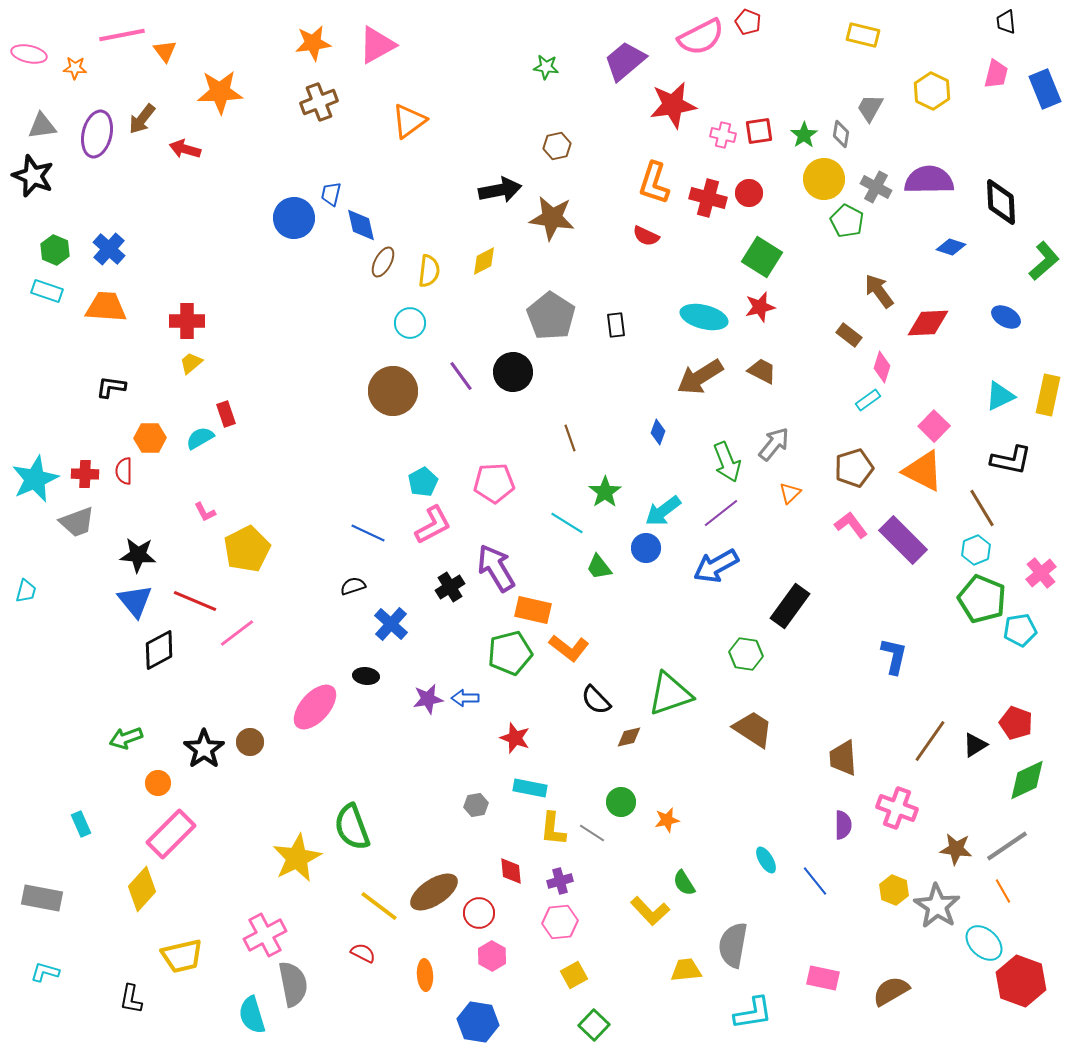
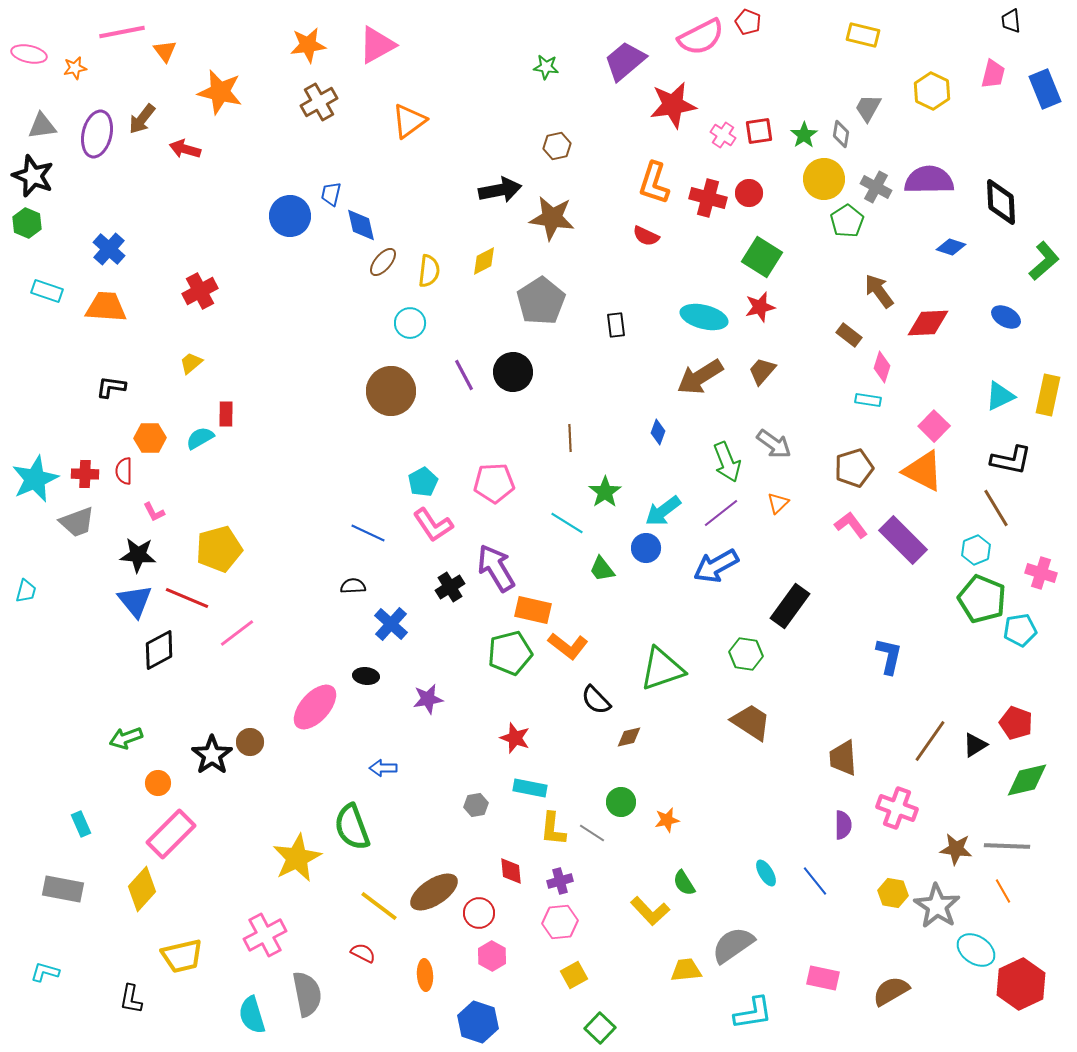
black trapezoid at (1006, 22): moved 5 px right, 1 px up
pink line at (122, 35): moved 3 px up
orange star at (313, 43): moved 5 px left, 2 px down
orange star at (75, 68): rotated 15 degrees counterclockwise
pink trapezoid at (996, 74): moved 3 px left
orange star at (220, 92): rotated 15 degrees clockwise
brown cross at (319, 102): rotated 9 degrees counterclockwise
gray trapezoid at (870, 108): moved 2 px left
pink cross at (723, 135): rotated 20 degrees clockwise
blue circle at (294, 218): moved 4 px left, 2 px up
green pentagon at (847, 221): rotated 12 degrees clockwise
green hexagon at (55, 250): moved 28 px left, 27 px up
brown ellipse at (383, 262): rotated 12 degrees clockwise
gray pentagon at (551, 316): moved 10 px left, 15 px up; rotated 6 degrees clockwise
red cross at (187, 321): moved 13 px right, 30 px up; rotated 28 degrees counterclockwise
brown trapezoid at (762, 371): rotated 76 degrees counterclockwise
purple line at (461, 376): moved 3 px right, 1 px up; rotated 8 degrees clockwise
brown circle at (393, 391): moved 2 px left
cyan rectangle at (868, 400): rotated 45 degrees clockwise
red rectangle at (226, 414): rotated 20 degrees clockwise
brown line at (570, 438): rotated 16 degrees clockwise
gray arrow at (774, 444): rotated 87 degrees clockwise
orange triangle at (790, 493): moved 12 px left, 10 px down
brown line at (982, 508): moved 14 px right
pink L-shape at (205, 512): moved 51 px left
pink L-shape at (433, 525): rotated 84 degrees clockwise
yellow pentagon at (247, 549): moved 28 px left; rotated 12 degrees clockwise
green trapezoid at (599, 567): moved 3 px right, 2 px down
pink cross at (1041, 573): rotated 32 degrees counterclockwise
black semicircle at (353, 586): rotated 15 degrees clockwise
red line at (195, 601): moved 8 px left, 3 px up
orange L-shape at (569, 648): moved 1 px left, 2 px up
blue L-shape at (894, 656): moved 5 px left
green triangle at (670, 694): moved 8 px left, 25 px up
blue arrow at (465, 698): moved 82 px left, 70 px down
brown trapezoid at (753, 729): moved 2 px left, 7 px up
black star at (204, 749): moved 8 px right, 6 px down
green diamond at (1027, 780): rotated 12 degrees clockwise
gray line at (1007, 846): rotated 36 degrees clockwise
cyan ellipse at (766, 860): moved 13 px down
yellow hexagon at (894, 890): moved 1 px left, 3 px down; rotated 12 degrees counterclockwise
gray rectangle at (42, 898): moved 21 px right, 9 px up
cyan ellipse at (984, 943): moved 8 px left, 7 px down; rotated 9 degrees counterclockwise
gray semicircle at (733, 945): rotated 45 degrees clockwise
red hexagon at (1021, 981): moved 3 px down; rotated 15 degrees clockwise
gray semicircle at (293, 984): moved 14 px right, 10 px down
blue hexagon at (478, 1022): rotated 9 degrees clockwise
green square at (594, 1025): moved 6 px right, 3 px down
